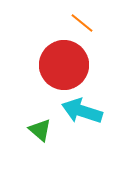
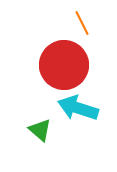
orange line: rotated 25 degrees clockwise
cyan arrow: moved 4 px left, 3 px up
